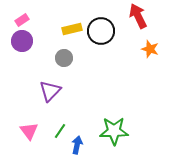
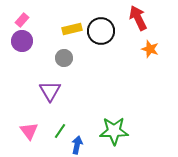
red arrow: moved 2 px down
pink rectangle: rotated 16 degrees counterclockwise
purple triangle: rotated 15 degrees counterclockwise
